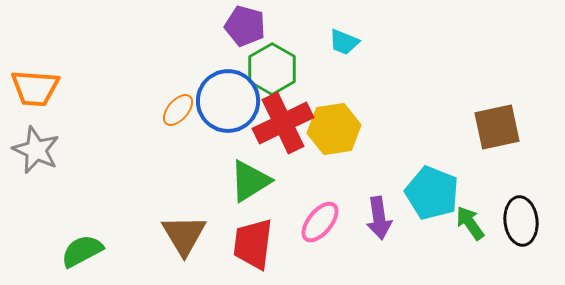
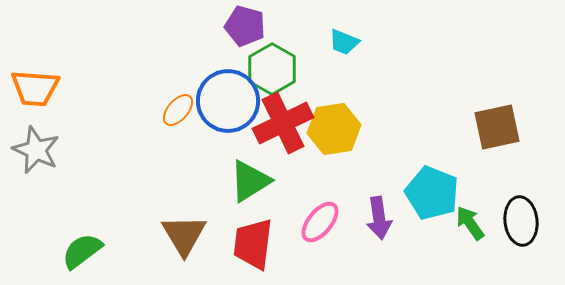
green semicircle: rotated 9 degrees counterclockwise
